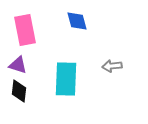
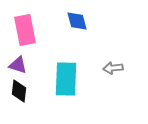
gray arrow: moved 1 px right, 2 px down
